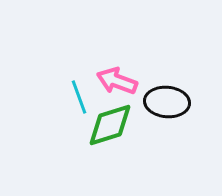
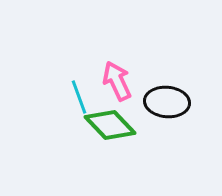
pink arrow: rotated 45 degrees clockwise
green diamond: rotated 63 degrees clockwise
